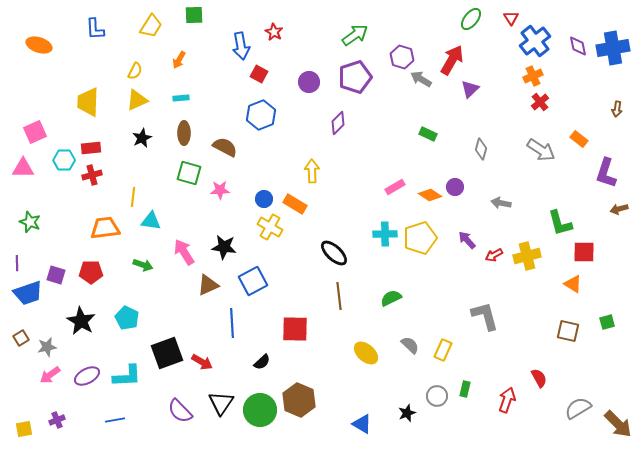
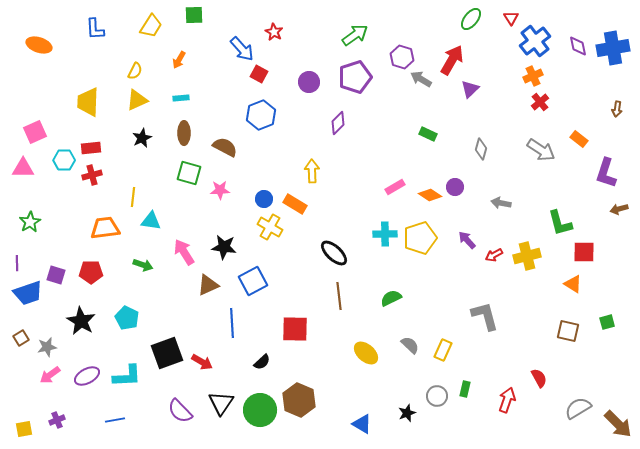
blue arrow at (241, 46): moved 1 px right, 3 px down; rotated 32 degrees counterclockwise
green star at (30, 222): rotated 20 degrees clockwise
